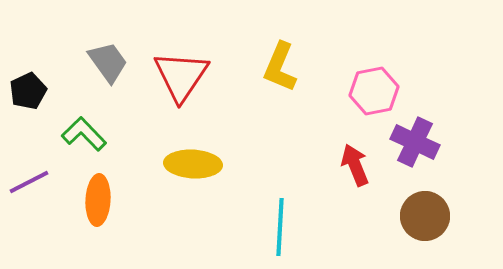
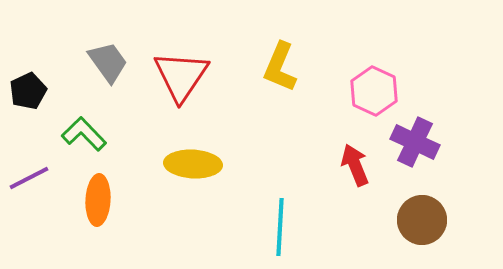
pink hexagon: rotated 24 degrees counterclockwise
purple line: moved 4 px up
brown circle: moved 3 px left, 4 px down
